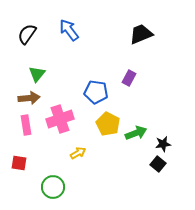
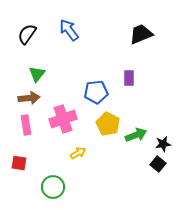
purple rectangle: rotated 28 degrees counterclockwise
blue pentagon: rotated 15 degrees counterclockwise
pink cross: moved 3 px right
green arrow: moved 2 px down
